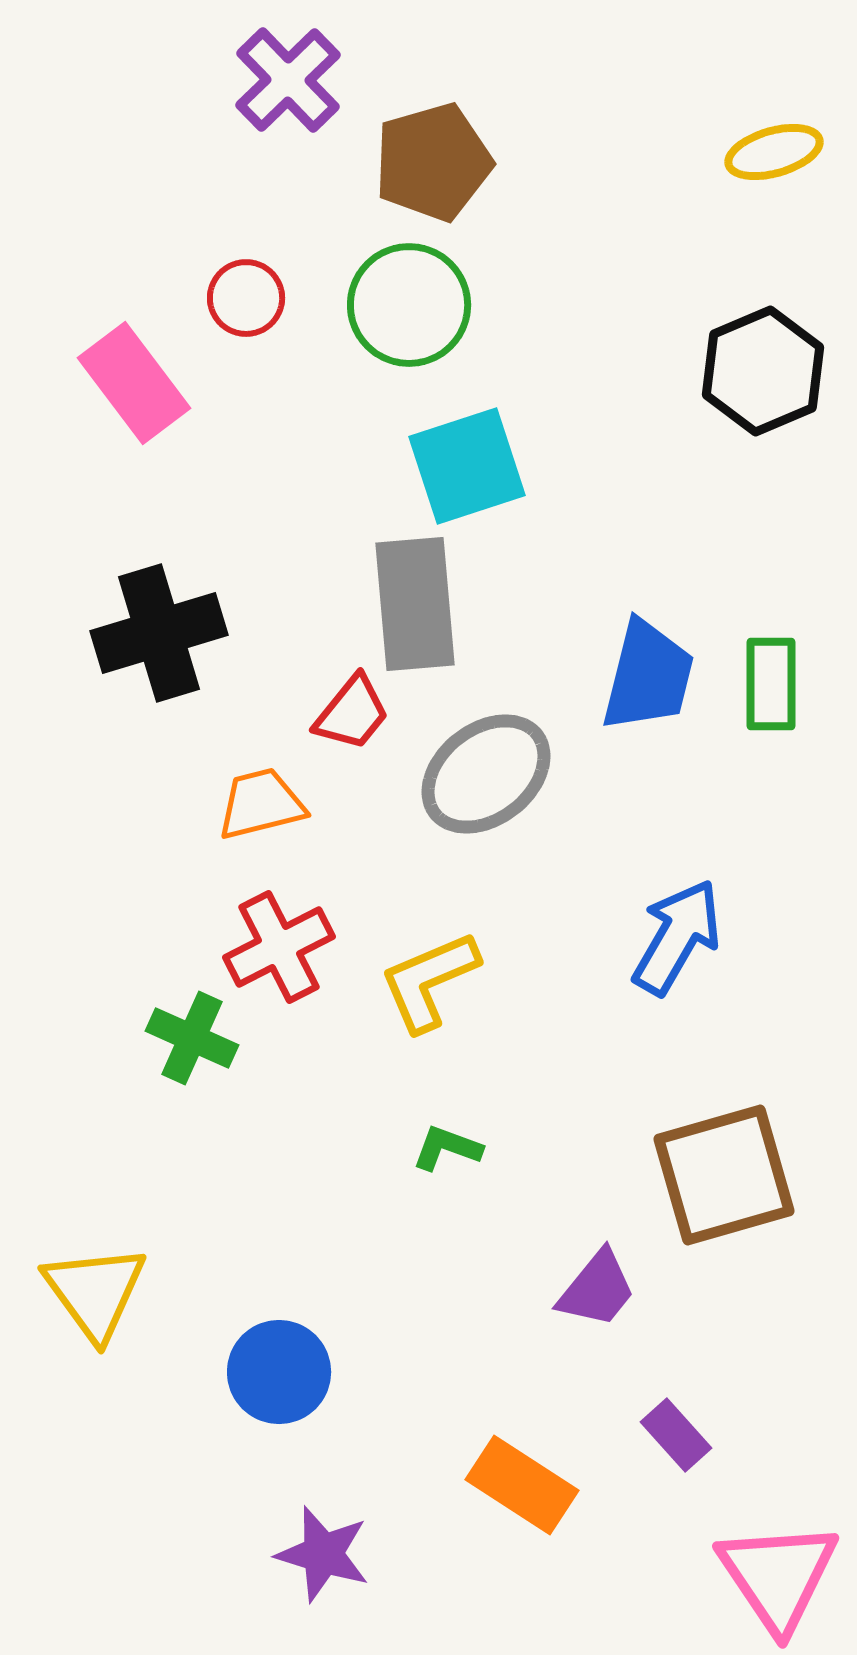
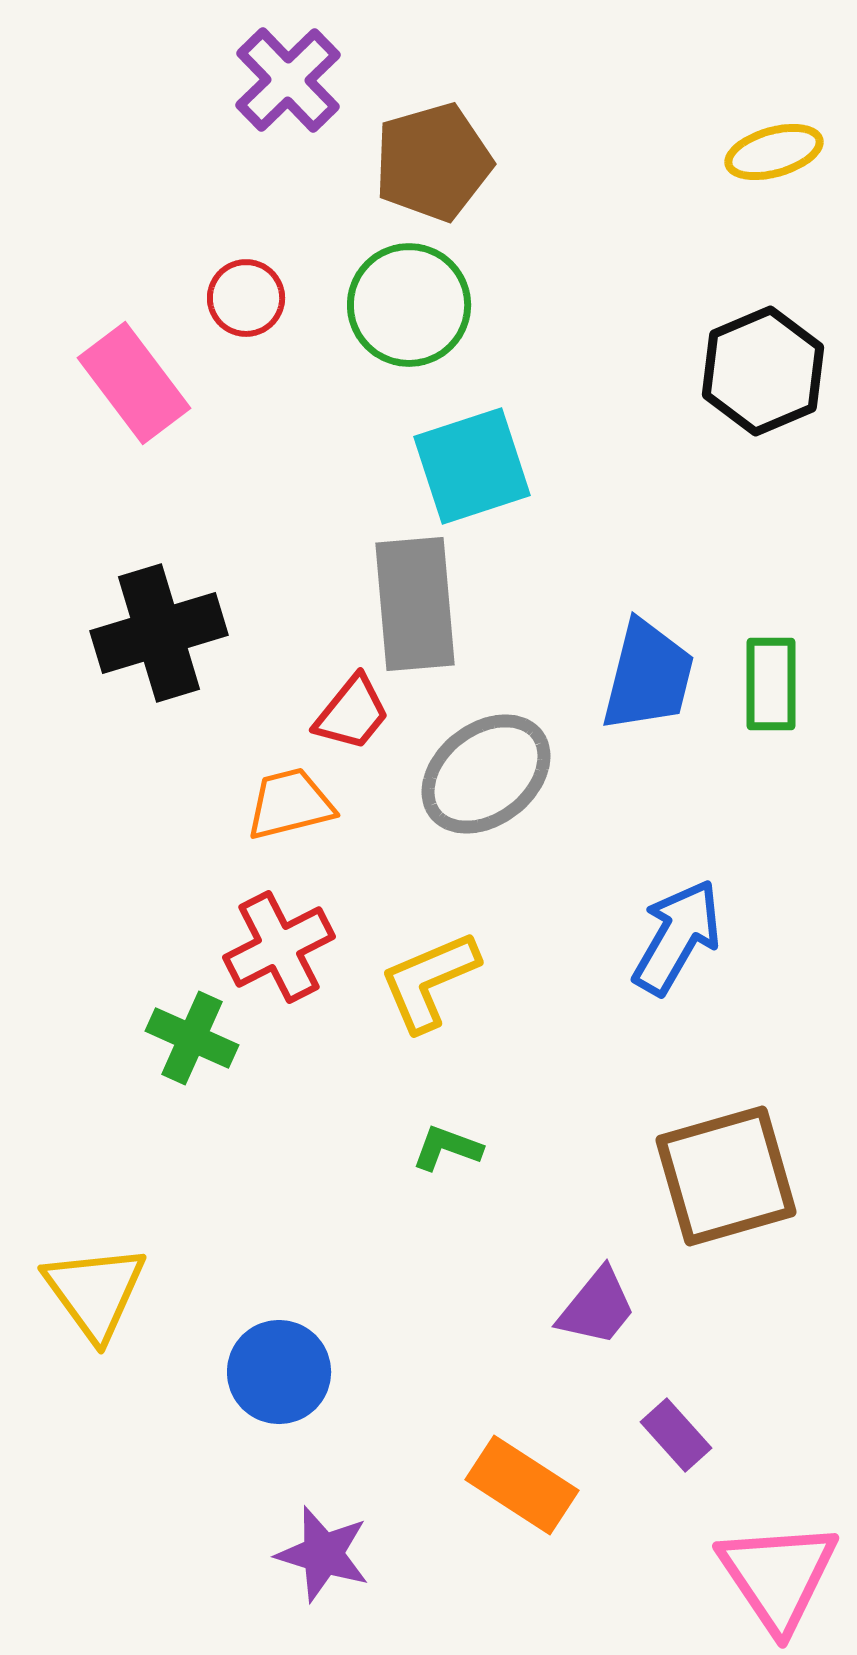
cyan square: moved 5 px right
orange trapezoid: moved 29 px right
brown square: moved 2 px right, 1 px down
purple trapezoid: moved 18 px down
